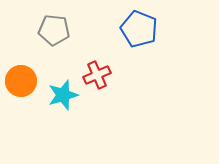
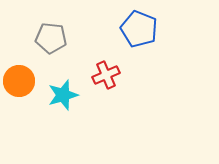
gray pentagon: moved 3 px left, 8 px down
red cross: moved 9 px right
orange circle: moved 2 px left
